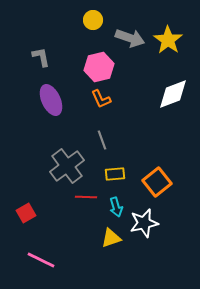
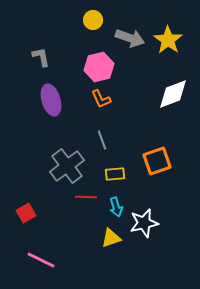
purple ellipse: rotated 8 degrees clockwise
orange square: moved 21 px up; rotated 20 degrees clockwise
